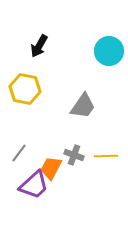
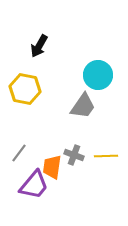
cyan circle: moved 11 px left, 24 px down
orange trapezoid: moved 1 px right, 1 px up; rotated 20 degrees counterclockwise
purple trapezoid: rotated 8 degrees counterclockwise
